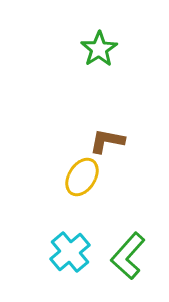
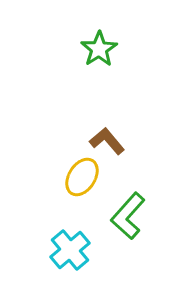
brown L-shape: rotated 39 degrees clockwise
cyan cross: moved 2 px up
green L-shape: moved 40 px up
